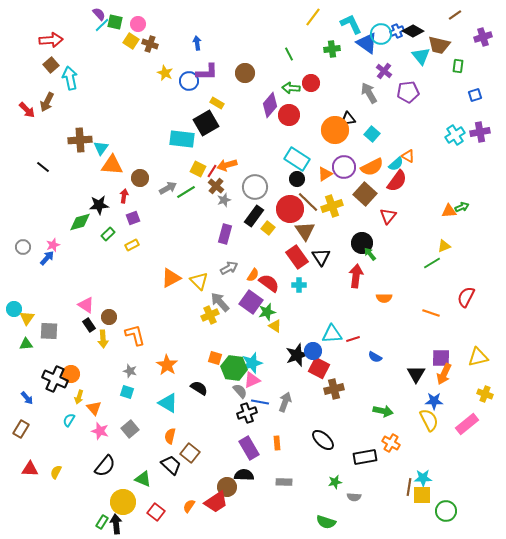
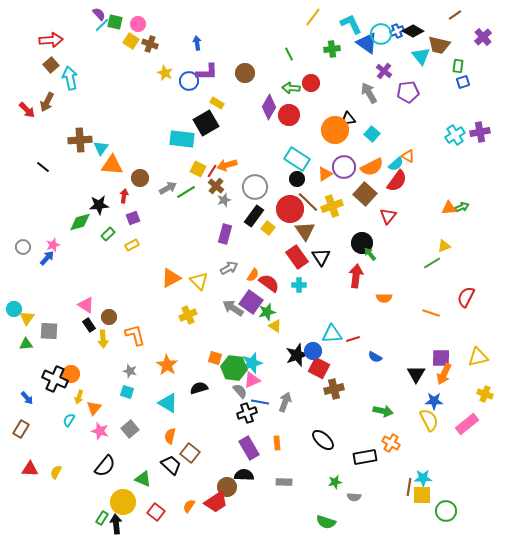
purple cross at (483, 37): rotated 24 degrees counterclockwise
blue square at (475, 95): moved 12 px left, 13 px up
purple diamond at (270, 105): moved 1 px left, 2 px down; rotated 10 degrees counterclockwise
orange triangle at (449, 211): moved 3 px up
gray arrow at (220, 302): moved 13 px right, 6 px down; rotated 15 degrees counterclockwise
yellow cross at (210, 315): moved 22 px left
black semicircle at (199, 388): rotated 48 degrees counterclockwise
orange triangle at (94, 408): rotated 21 degrees clockwise
green rectangle at (102, 522): moved 4 px up
